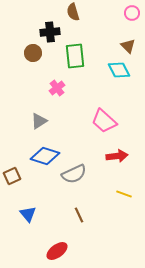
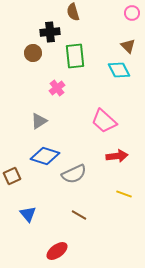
brown line: rotated 35 degrees counterclockwise
